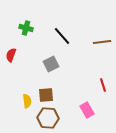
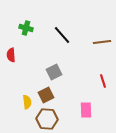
black line: moved 1 px up
red semicircle: rotated 24 degrees counterclockwise
gray square: moved 3 px right, 8 px down
red line: moved 4 px up
brown square: rotated 21 degrees counterclockwise
yellow semicircle: moved 1 px down
pink rectangle: moved 1 px left; rotated 28 degrees clockwise
brown hexagon: moved 1 px left, 1 px down
